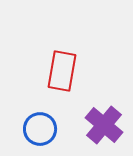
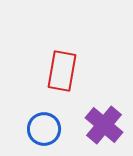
blue circle: moved 4 px right
